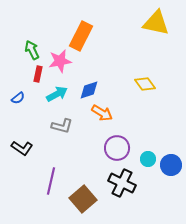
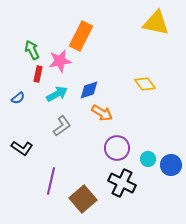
gray L-shape: rotated 50 degrees counterclockwise
